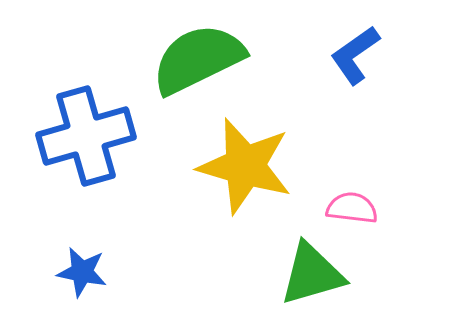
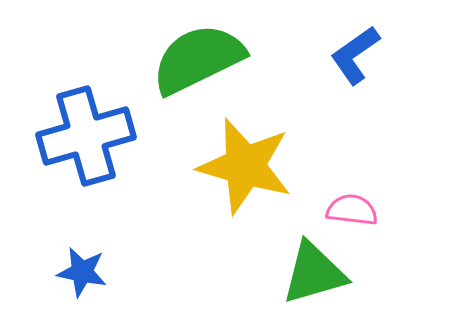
pink semicircle: moved 2 px down
green triangle: moved 2 px right, 1 px up
